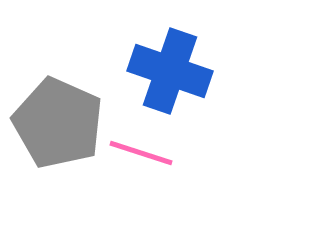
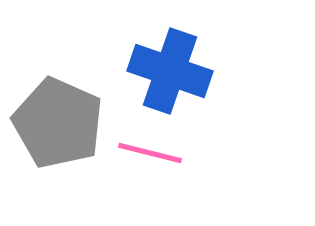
pink line: moved 9 px right; rotated 4 degrees counterclockwise
